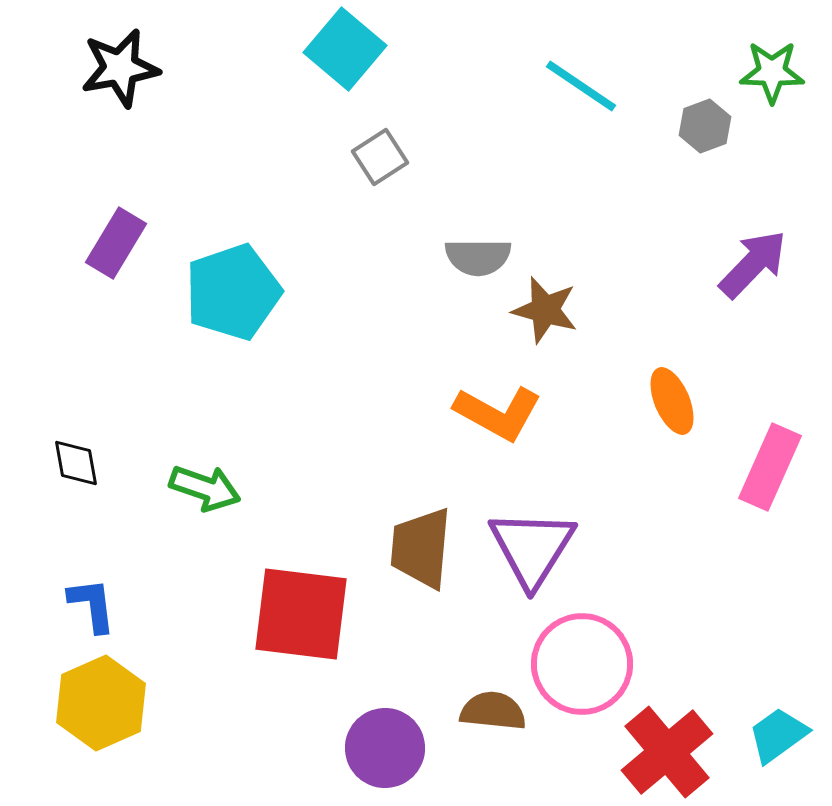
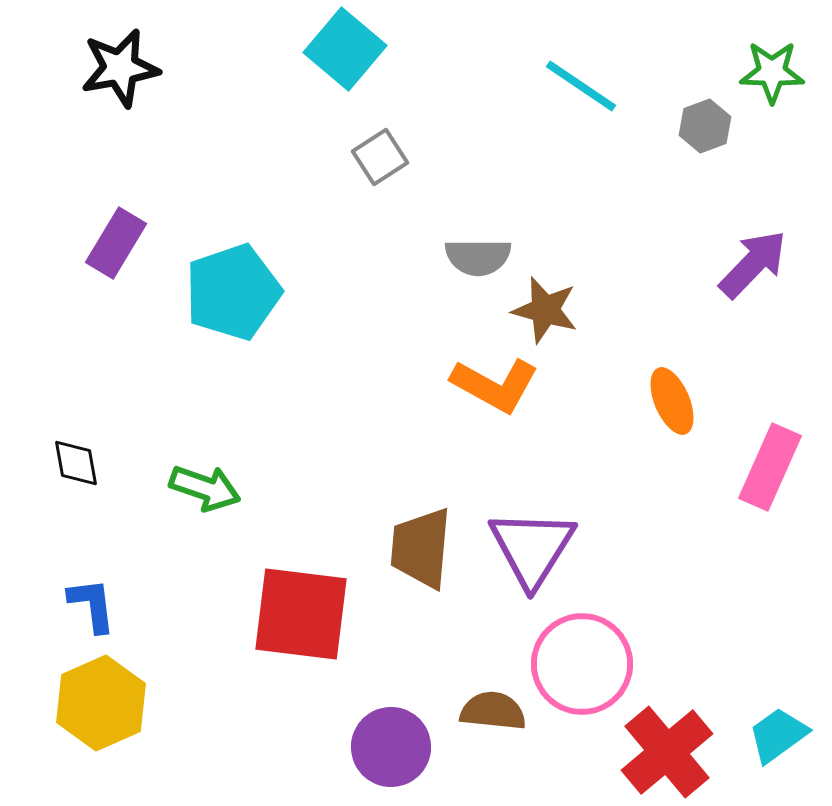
orange L-shape: moved 3 px left, 28 px up
purple circle: moved 6 px right, 1 px up
